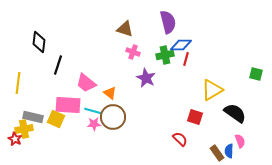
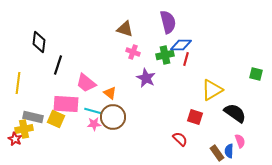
pink rectangle: moved 2 px left, 1 px up
